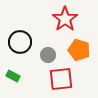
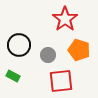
black circle: moved 1 px left, 3 px down
red square: moved 2 px down
